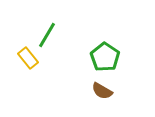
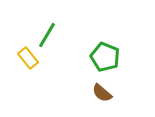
green pentagon: rotated 12 degrees counterclockwise
brown semicircle: moved 2 px down; rotated 10 degrees clockwise
